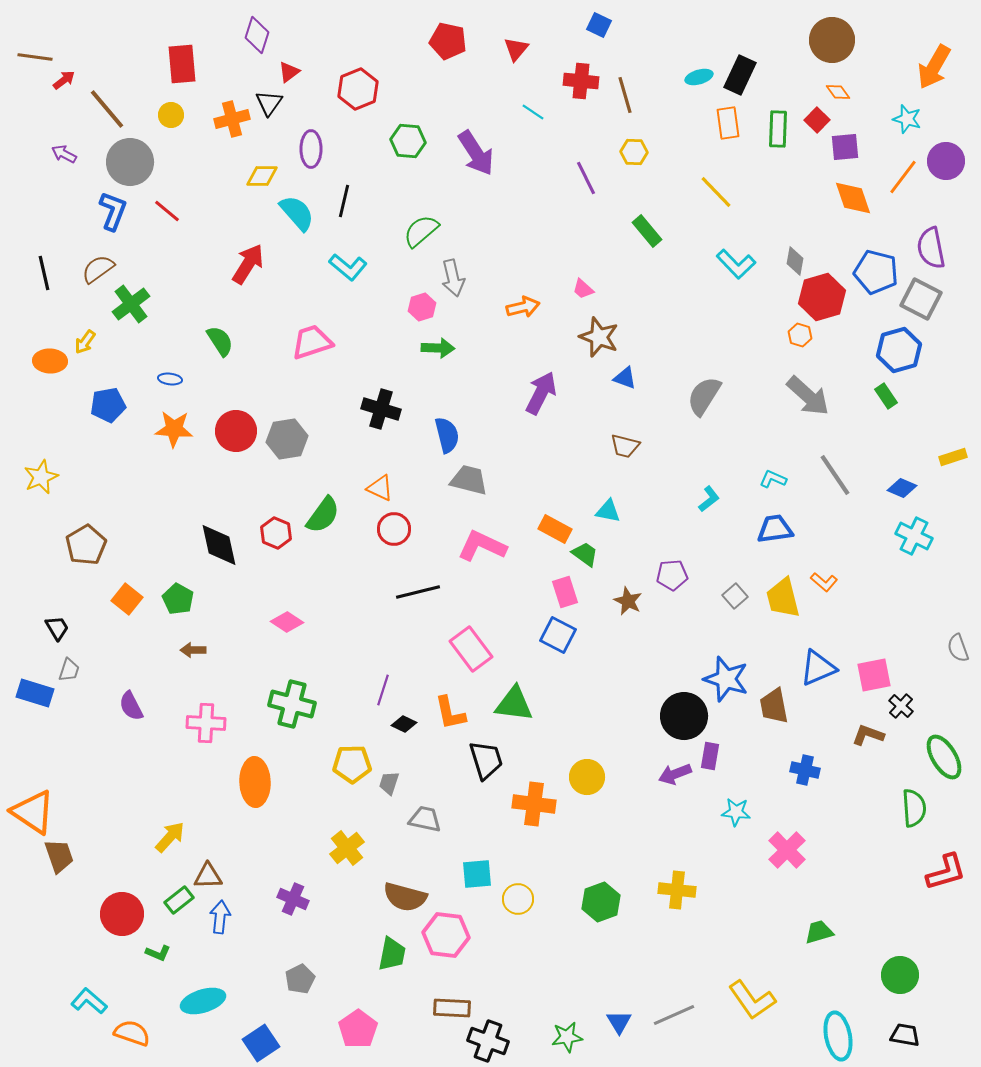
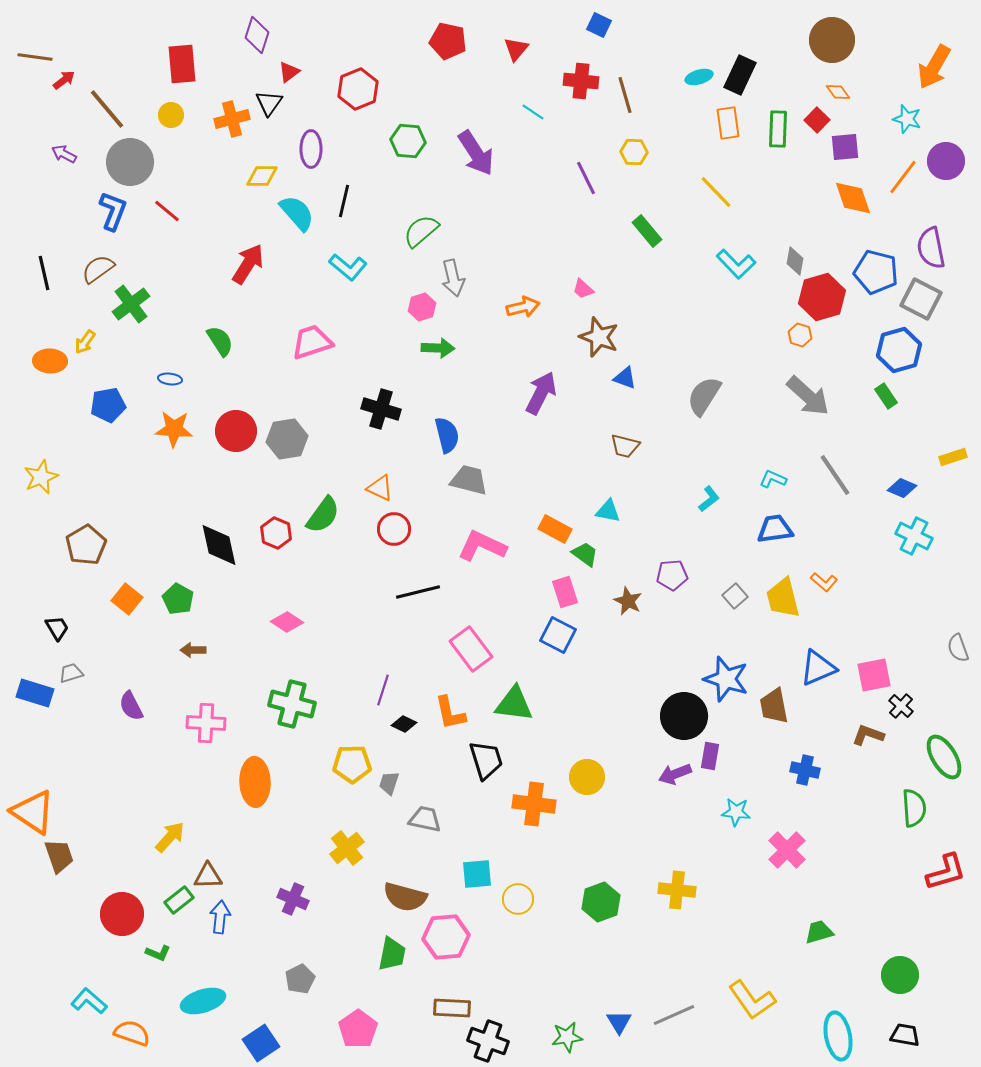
gray trapezoid at (69, 670): moved 2 px right, 3 px down; rotated 125 degrees counterclockwise
pink hexagon at (446, 935): moved 2 px down; rotated 12 degrees counterclockwise
